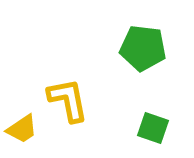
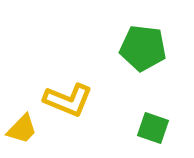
yellow L-shape: rotated 123 degrees clockwise
yellow trapezoid: rotated 12 degrees counterclockwise
